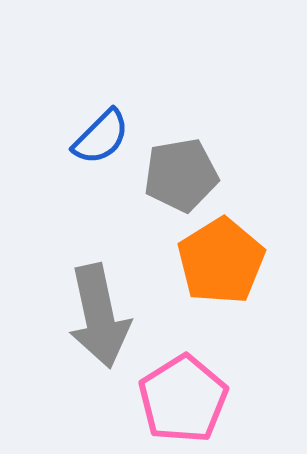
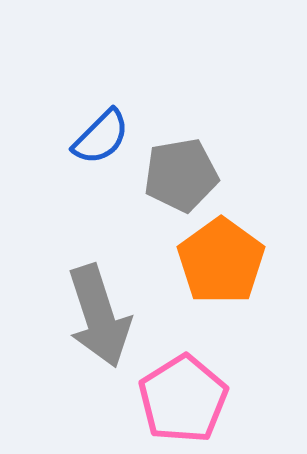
orange pentagon: rotated 4 degrees counterclockwise
gray arrow: rotated 6 degrees counterclockwise
